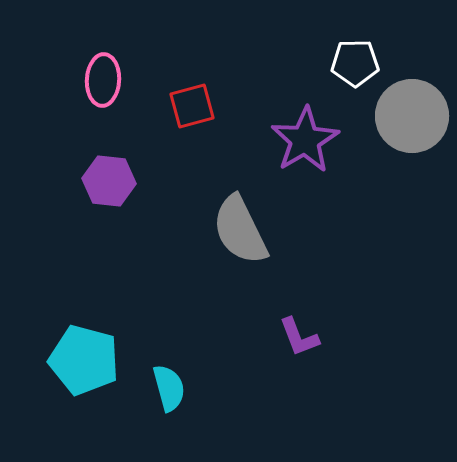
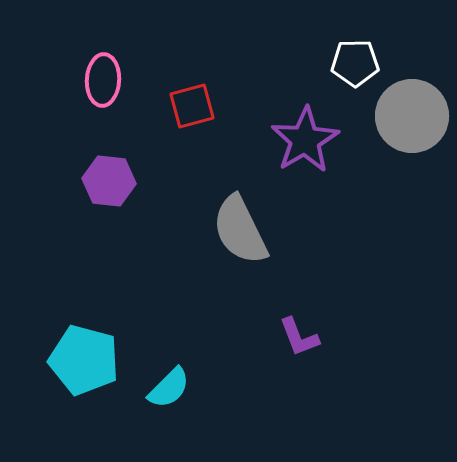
cyan semicircle: rotated 60 degrees clockwise
